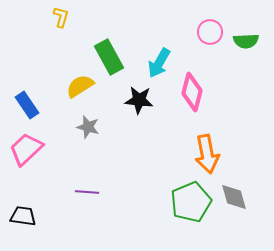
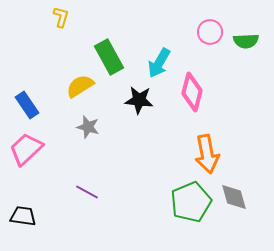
purple line: rotated 25 degrees clockwise
